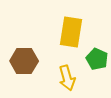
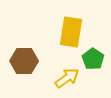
green pentagon: moved 4 px left; rotated 10 degrees clockwise
yellow arrow: rotated 110 degrees counterclockwise
